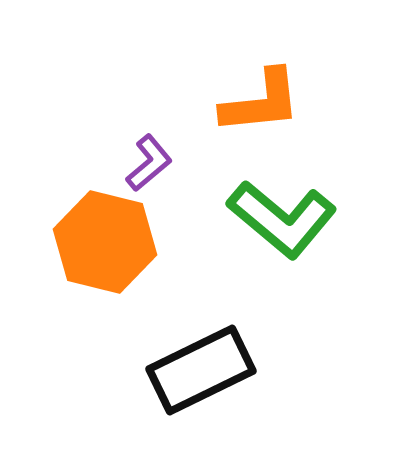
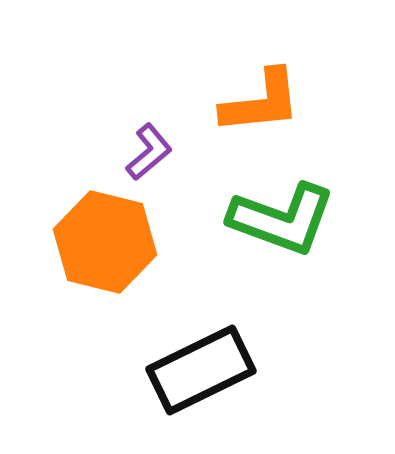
purple L-shape: moved 11 px up
green L-shape: rotated 20 degrees counterclockwise
